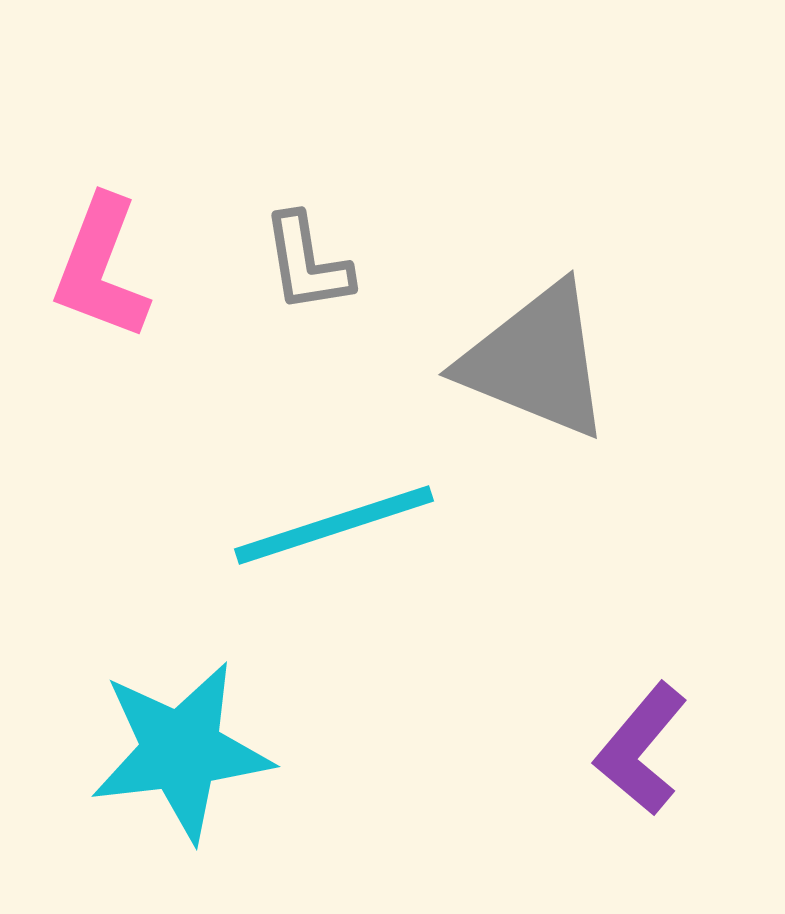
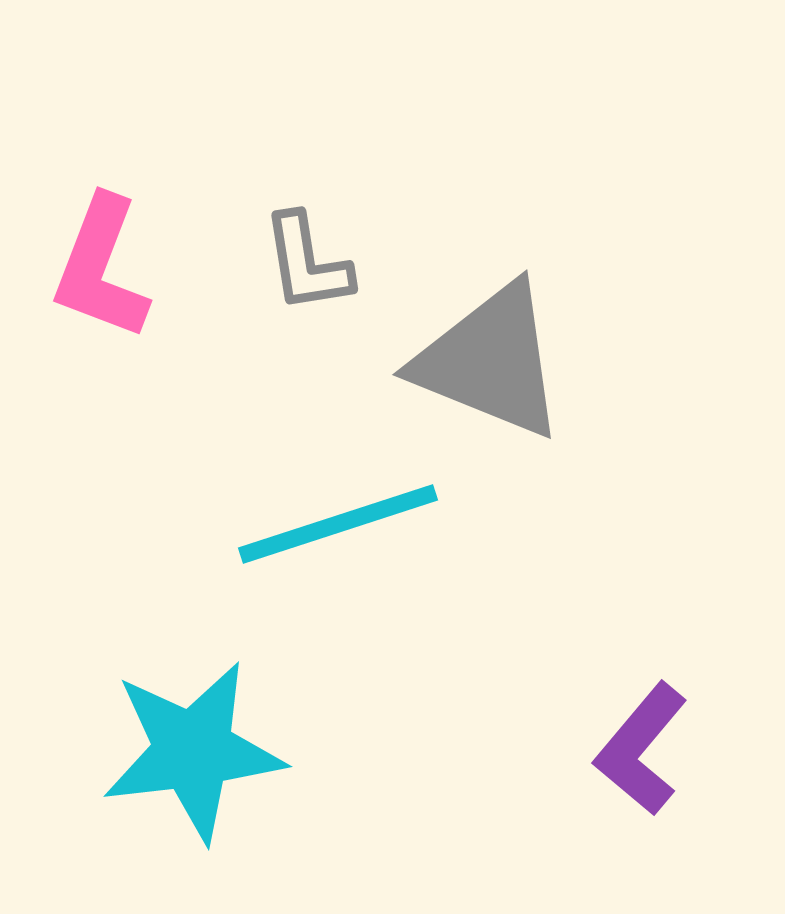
gray triangle: moved 46 px left
cyan line: moved 4 px right, 1 px up
cyan star: moved 12 px right
